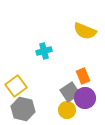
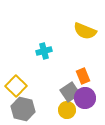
yellow square: rotated 10 degrees counterclockwise
